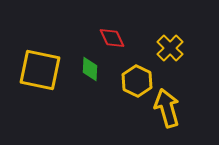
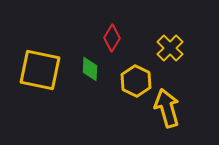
red diamond: rotated 56 degrees clockwise
yellow hexagon: moved 1 px left
